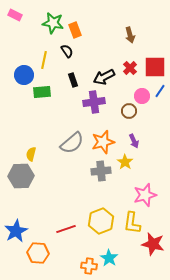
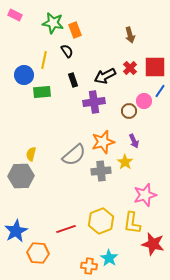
black arrow: moved 1 px right, 1 px up
pink circle: moved 2 px right, 5 px down
gray semicircle: moved 2 px right, 12 px down
